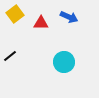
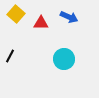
yellow square: moved 1 px right; rotated 12 degrees counterclockwise
black line: rotated 24 degrees counterclockwise
cyan circle: moved 3 px up
